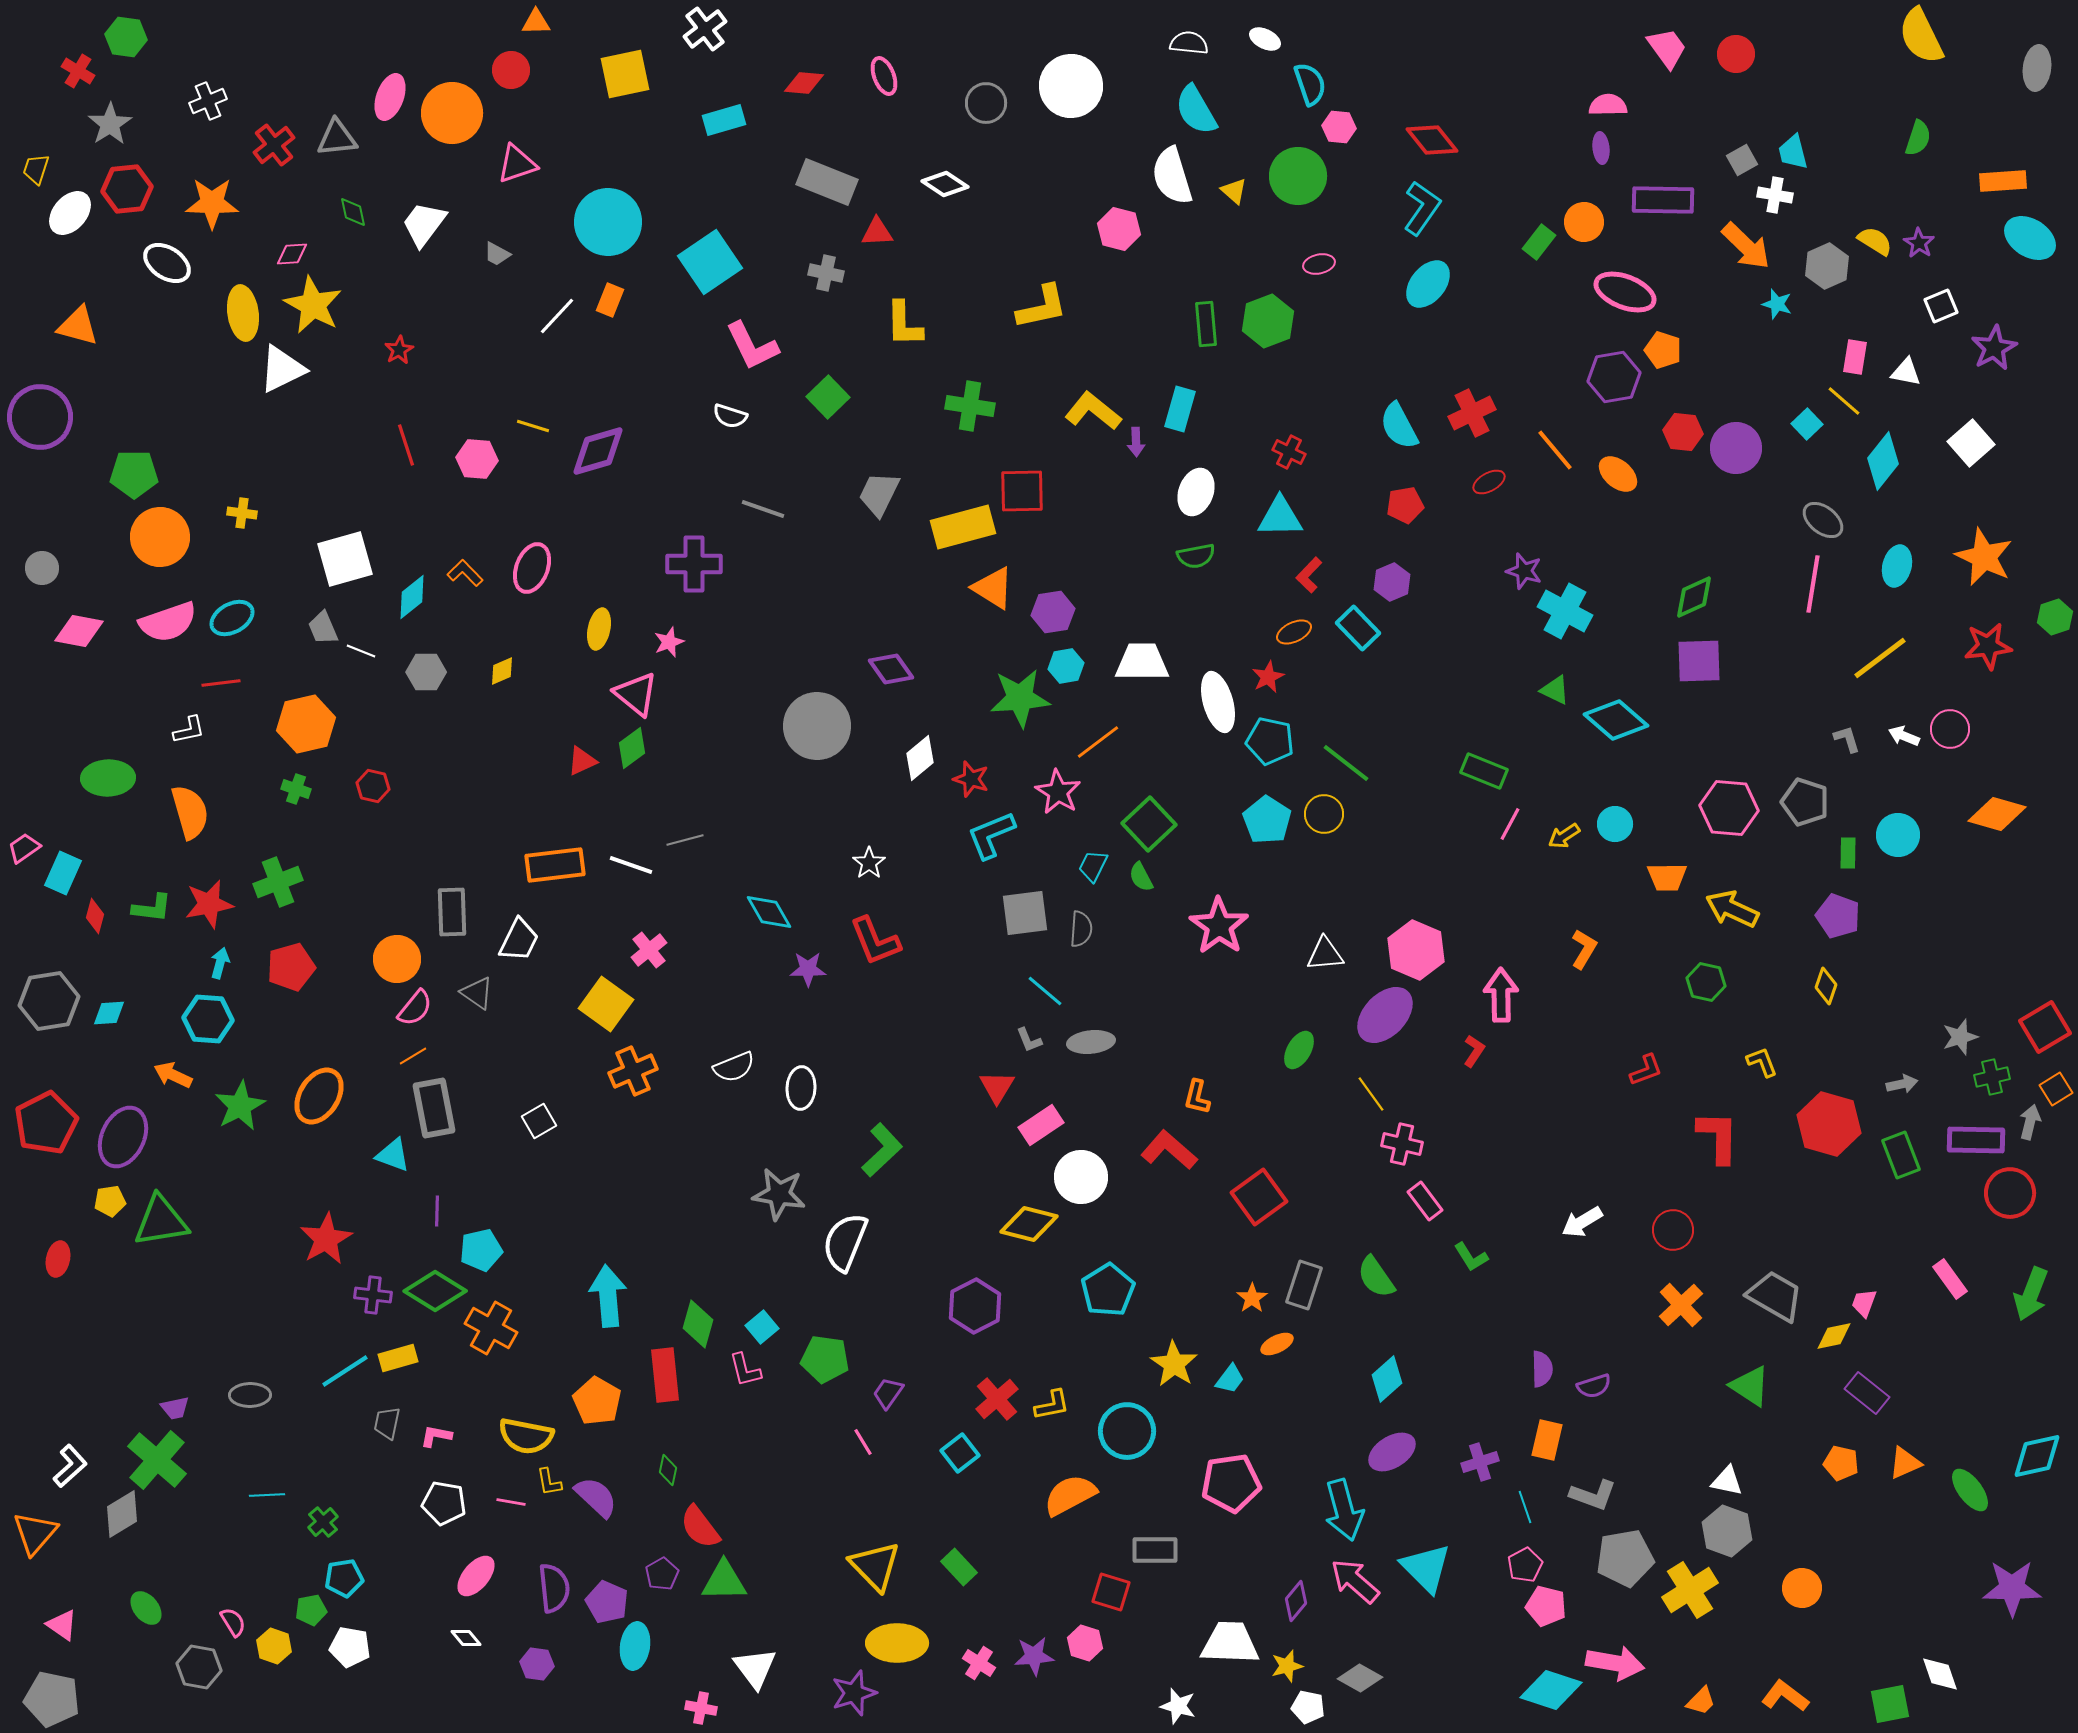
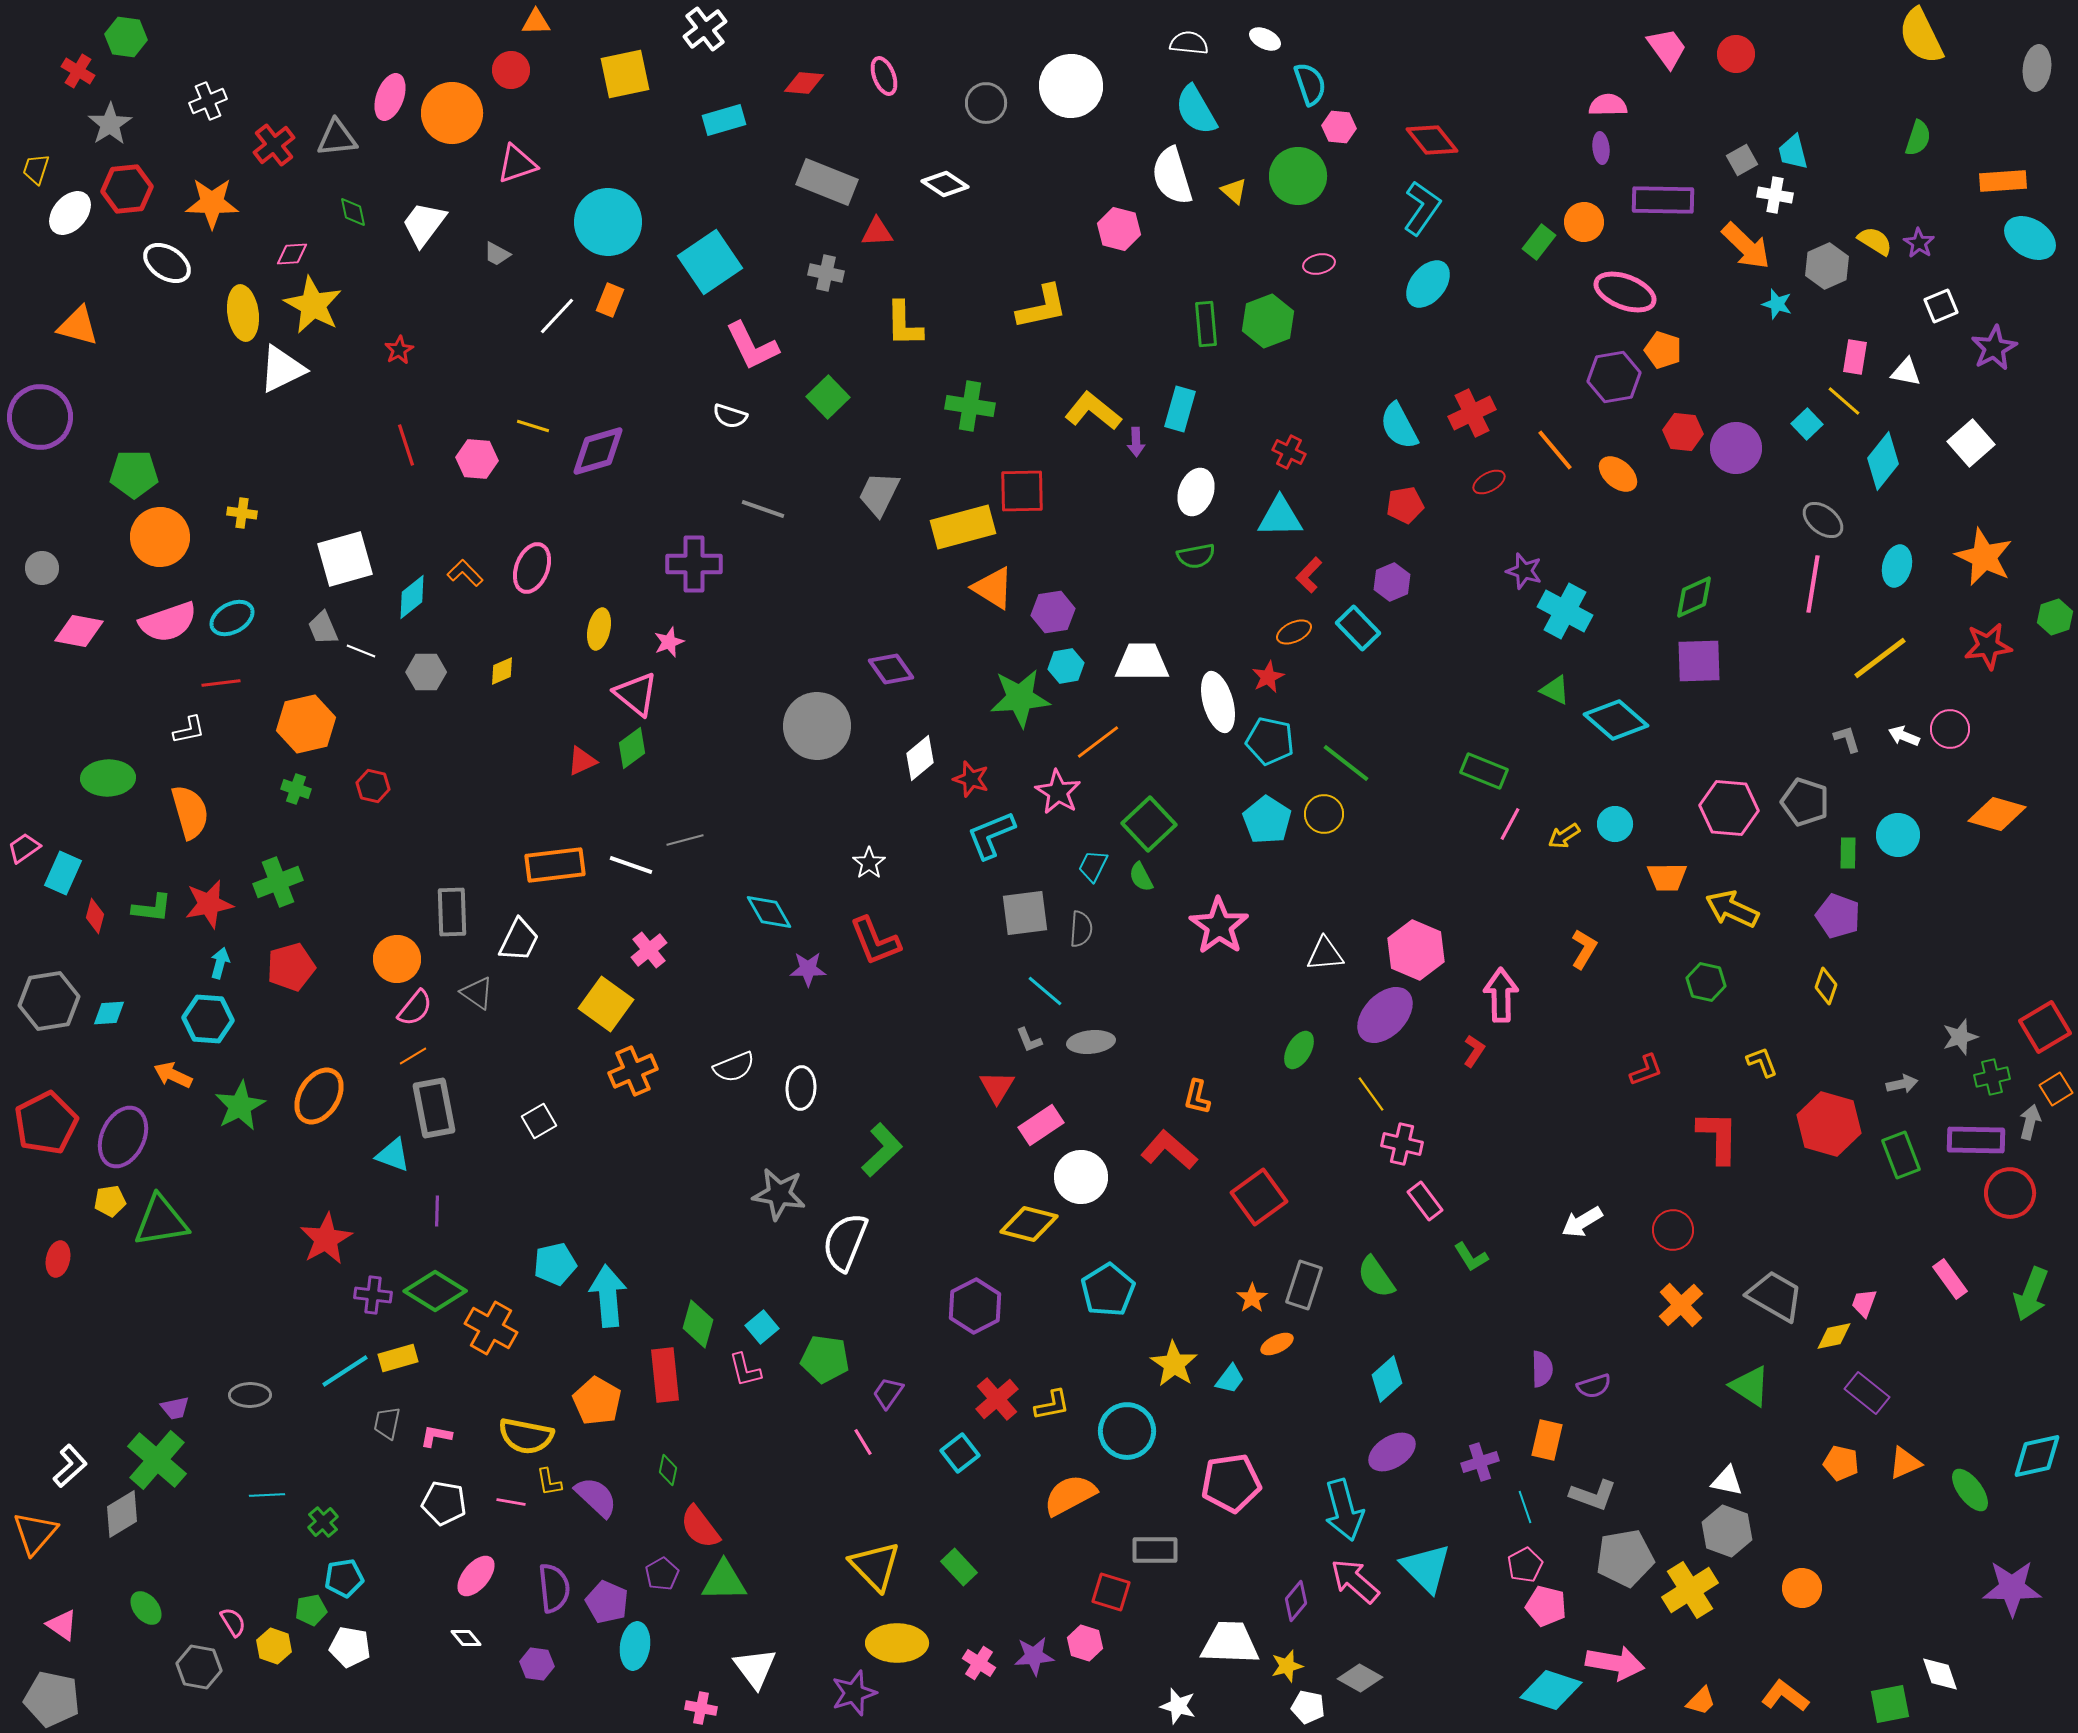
cyan pentagon at (481, 1250): moved 74 px right, 14 px down
